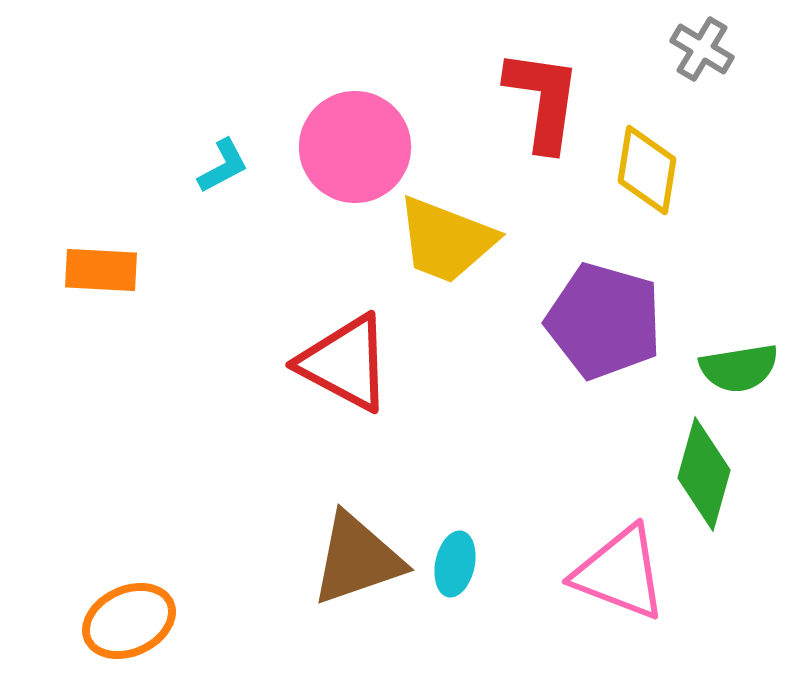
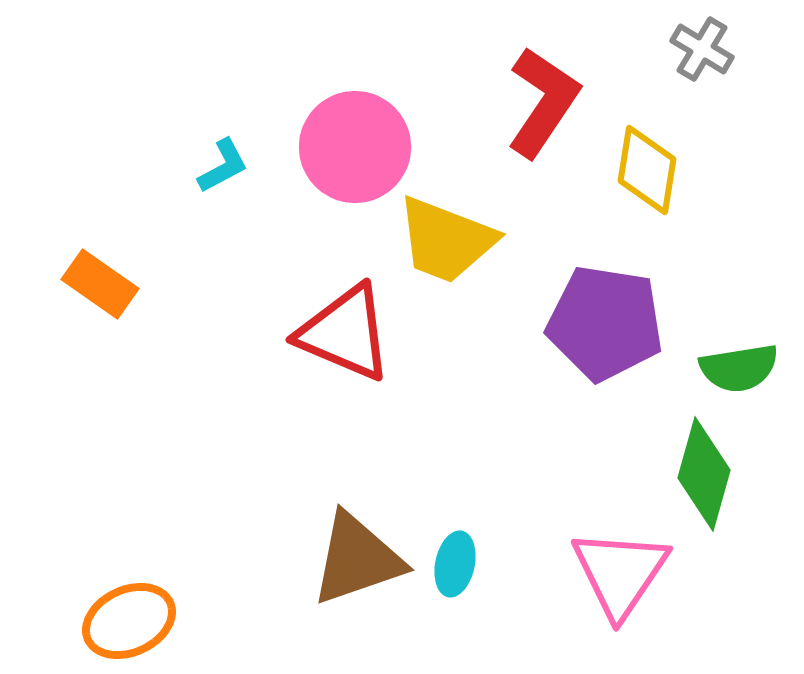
red L-shape: moved 2 px down; rotated 26 degrees clockwise
orange rectangle: moved 1 px left, 14 px down; rotated 32 degrees clockwise
purple pentagon: moved 1 px right, 2 px down; rotated 7 degrees counterclockwise
red triangle: moved 30 px up; rotated 5 degrees counterclockwise
pink triangle: rotated 43 degrees clockwise
